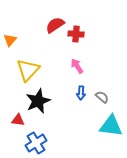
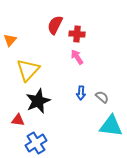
red semicircle: rotated 30 degrees counterclockwise
red cross: moved 1 px right
pink arrow: moved 9 px up
